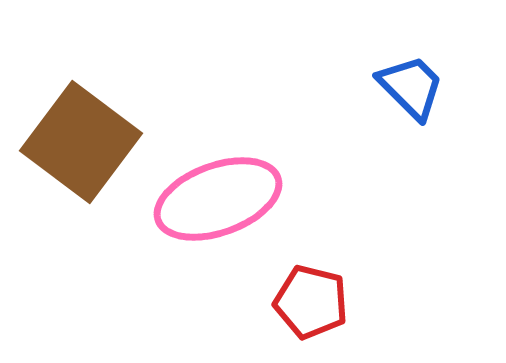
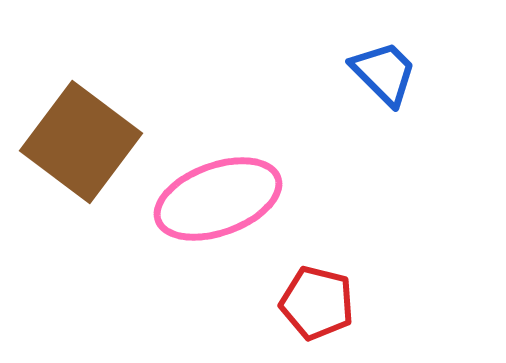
blue trapezoid: moved 27 px left, 14 px up
red pentagon: moved 6 px right, 1 px down
